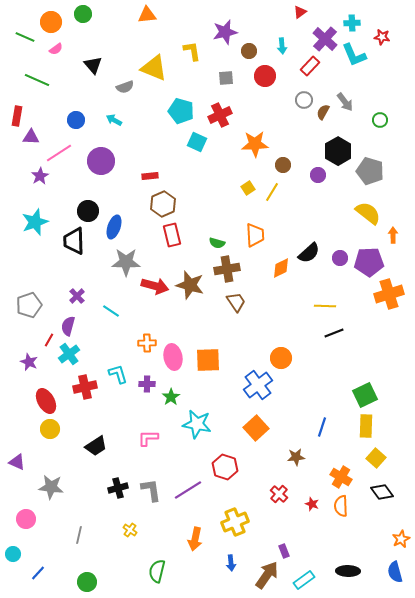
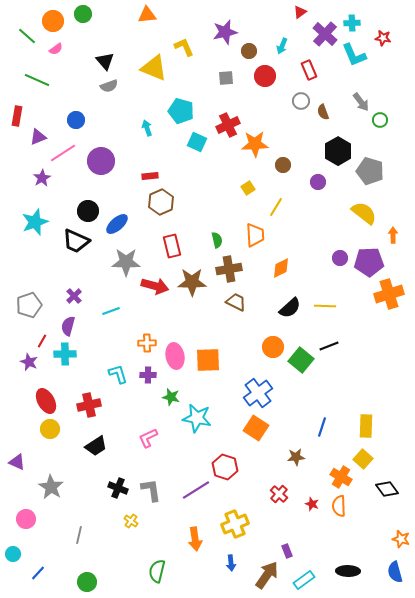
orange circle at (51, 22): moved 2 px right, 1 px up
green line at (25, 37): moved 2 px right, 1 px up; rotated 18 degrees clockwise
red star at (382, 37): moved 1 px right, 1 px down
purple cross at (325, 39): moved 5 px up
cyan arrow at (282, 46): rotated 28 degrees clockwise
yellow L-shape at (192, 51): moved 8 px left, 4 px up; rotated 15 degrees counterclockwise
black triangle at (93, 65): moved 12 px right, 4 px up
red rectangle at (310, 66): moved 1 px left, 4 px down; rotated 66 degrees counterclockwise
gray semicircle at (125, 87): moved 16 px left, 1 px up
gray circle at (304, 100): moved 3 px left, 1 px down
gray arrow at (345, 102): moved 16 px right
brown semicircle at (323, 112): rotated 49 degrees counterclockwise
red cross at (220, 115): moved 8 px right, 10 px down
cyan arrow at (114, 120): moved 33 px right, 8 px down; rotated 42 degrees clockwise
purple triangle at (31, 137): moved 7 px right; rotated 24 degrees counterclockwise
pink line at (59, 153): moved 4 px right
purple circle at (318, 175): moved 7 px down
purple star at (40, 176): moved 2 px right, 2 px down
yellow line at (272, 192): moved 4 px right, 15 px down
brown hexagon at (163, 204): moved 2 px left, 2 px up
yellow semicircle at (368, 213): moved 4 px left
blue ellipse at (114, 227): moved 3 px right, 3 px up; rotated 30 degrees clockwise
red rectangle at (172, 235): moved 11 px down
black trapezoid at (74, 241): moved 2 px right; rotated 64 degrees counterclockwise
green semicircle at (217, 243): moved 3 px up; rotated 119 degrees counterclockwise
black semicircle at (309, 253): moved 19 px left, 55 px down
brown cross at (227, 269): moved 2 px right
brown star at (190, 285): moved 2 px right, 3 px up; rotated 16 degrees counterclockwise
purple cross at (77, 296): moved 3 px left
brown trapezoid at (236, 302): rotated 30 degrees counterclockwise
cyan line at (111, 311): rotated 54 degrees counterclockwise
black line at (334, 333): moved 5 px left, 13 px down
red line at (49, 340): moved 7 px left, 1 px down
cyan cross at (69, 354): moved 4 px left; rotated 35 degrees clockwise
pink ellipse at (173, 357): moved 2 px right, 1 px up
orange circle at (281, 358): moved 8 px left, 11 px up
purple cross at (147, 384): moved 1 px right, 9 px up
blue cross at (258, 385): moved 8 px down
red cross at (85, 387): moved 4 px right, 18 px down
green square at (365, 395): moved 64 px left, 35 px up; rotated 25 degrees counterclockwise
green star at (171, 397): rotated 24 degrees counterclockwise
cyan star at (197, 424): moved 6 px up
orange square at (256, 428): rotated 15 degrees counterclockwise
pink L-shape at (148, 438): rotated 25 degrees counterclockwise
yellow square at (376, 458): moved 13 px left, 1 px down
gray star at (51, 487): rotated 25 degrees clockwise
black cross at (118, 488): rotated 36 degrees clockwise
purple line at (188, 490): moved 8 px right
black diamond at (382, 492): moved 5 px right, 3 px up
orange semicircle at (341, 506): moved 2 px left
yellow cross at (235, 522): moved 2 px down
yellow cross at (130, 530): moved 1 px right, 9 px up
orange arrow at (195, 539): rotated 20 degrees counterclockwise
orange star at (401, 539): rotated 30 degrees counterclockwise
purple rectangle at (284, 551): moved 3 px right
